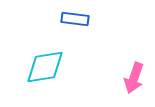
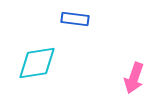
cyan diamond: moved 8 px left, 4 px up
